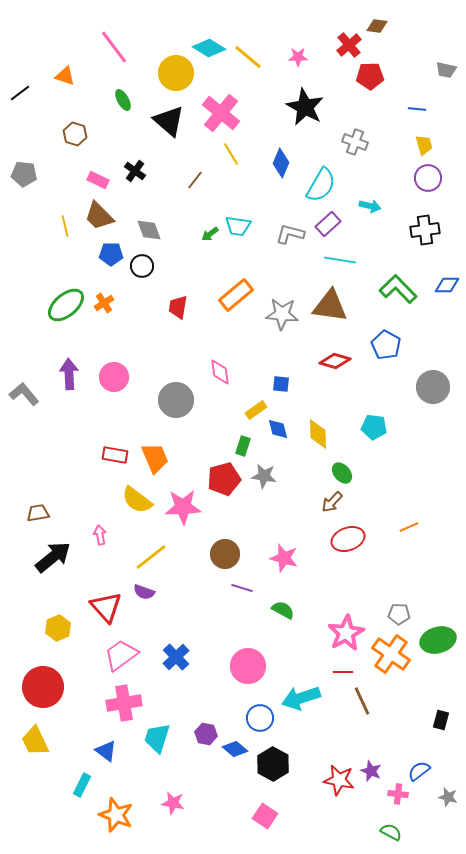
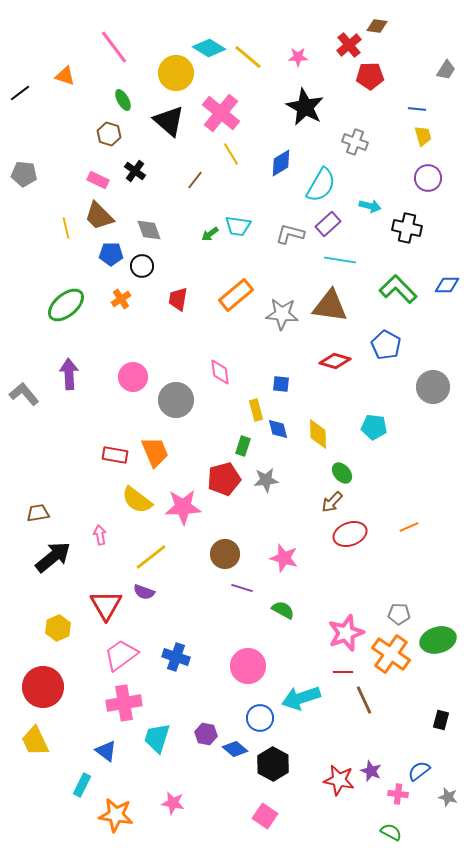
gray trapezoid at (446, 70): rotated 70 degrees counterclockwise
brown hexagon at (75, 134): moved 34 px right
yellow trapezoid at (424, 145): moved 1 px left, 9 px up
blue diamond at (281, 163): rotated 36 degrees clockwise
yellow line at (65, 226): moved 1 px right, 2 px down
black cross at (425, 230): moved 18 px left, 2 px up; rotated 20 degrees clockwise
orange cross at (104, 303): moved 17 px right, 4 px up
red trapezoid at (178, 307): moved 8 px up
pink circle at (114, 377): moved 19 px right
yellow rectangle at (256, 410): rotated 70 degrees counterclockwise
orange trapezoid at (155, 458): moved 6 px up
gray star at (264, 476): moved 2 px right, 4 px down; rotated 15 degrees counterclockwise
red ellipse at (348, 539): moved 2 px right, 5 px up
red triangle at (106, 607): moved 2 px up; rotated 12 degrees clockwise
pink star at (346, 633): rotated 9 degrees clockwise
blue cross at (176, 657): rotated 28 degrees counterclockwise
brown line at (362, 701): moved 2 px right, 1 px up
orange star at (116, 815): rotated 12 degrees counterclockwise
